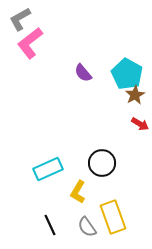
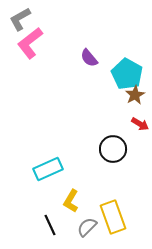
purple semicircle: moved 6 px right, 15 px up
black circle: moved 11 px right, 14 px up
yellow L-shape: moved 7 px left, 9 px down
gray semicircle: rotated 80 degrees clockwise
